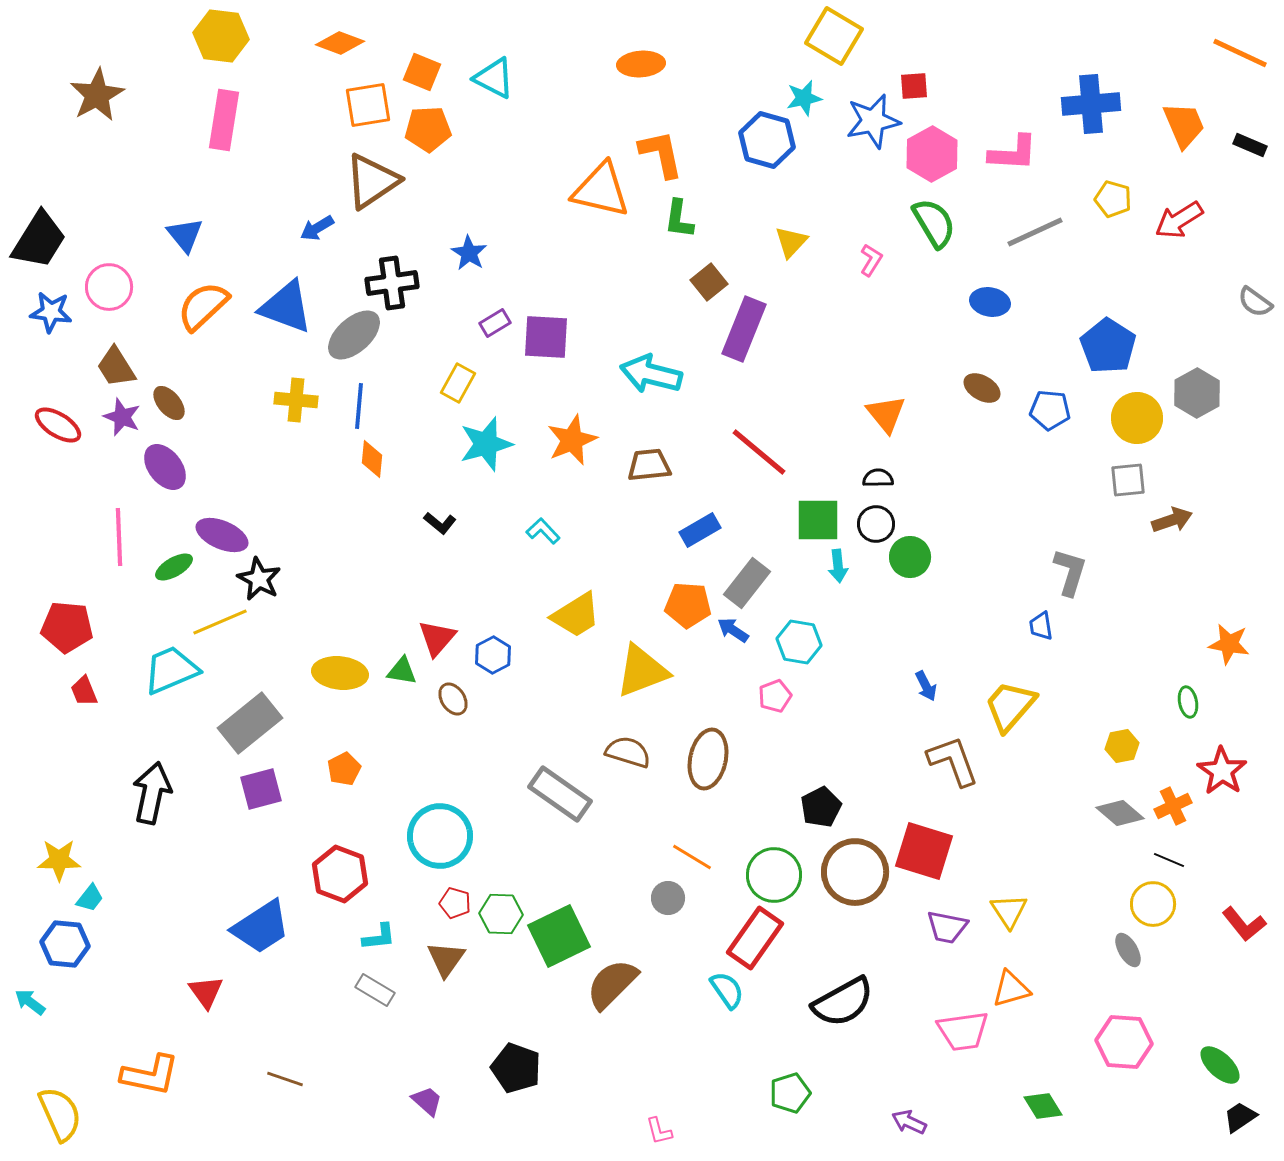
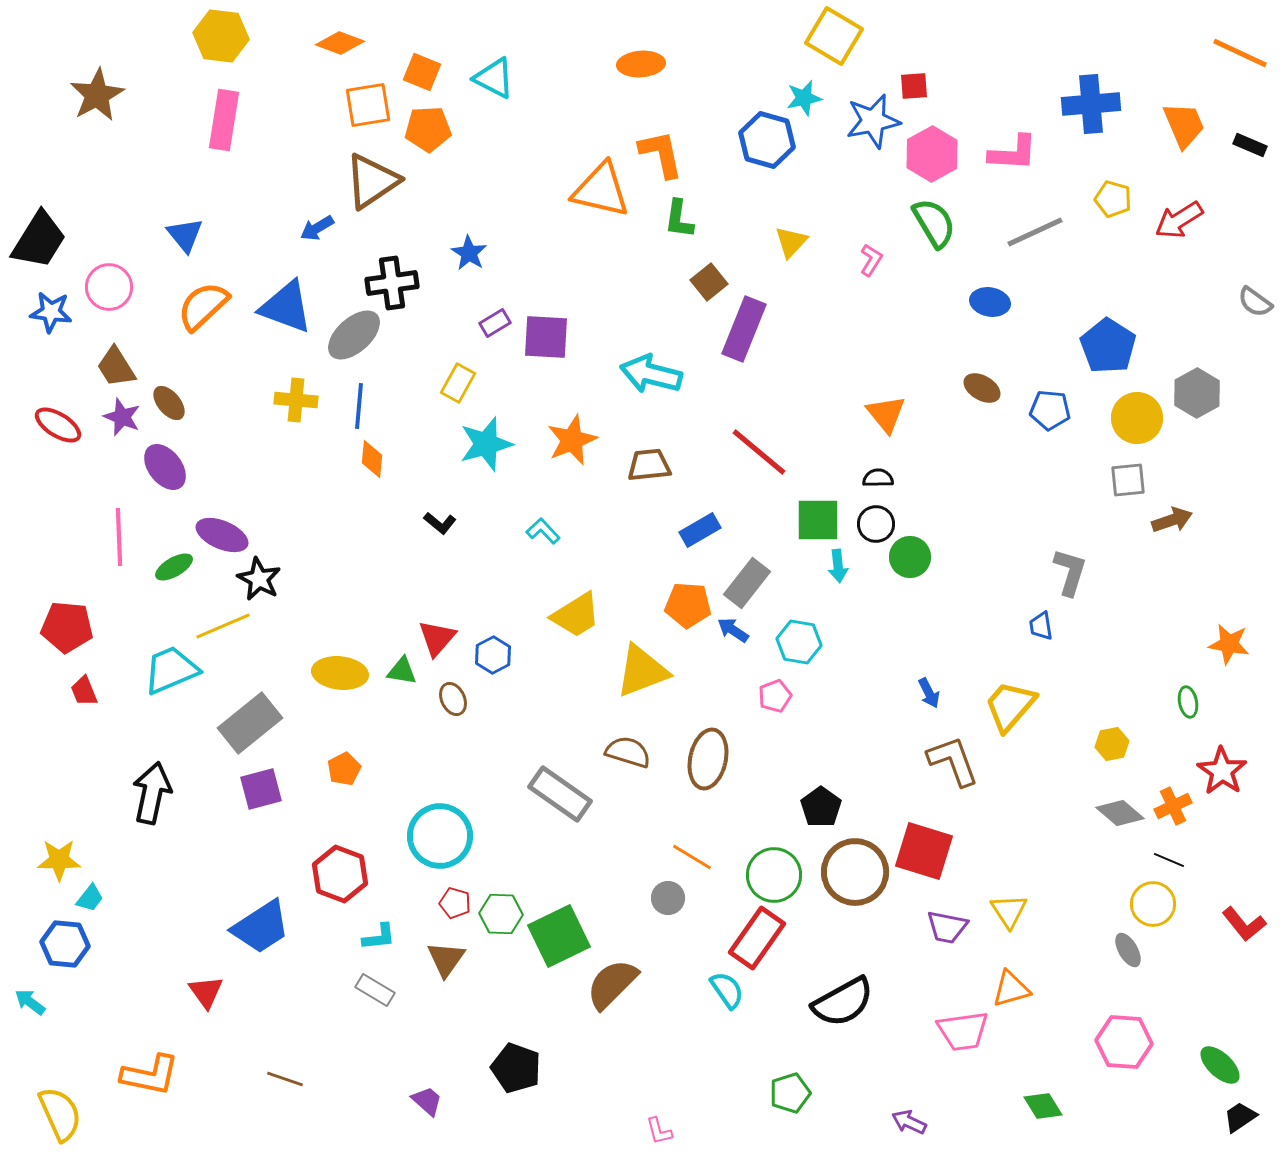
yellow line at (220, 622): moved 3 px right, 4 px down
blue arrow at (926, 686): moved 3 px right, 7 px down
brown ellipse at (453, 699): rotated 8 degrees clockwise
yellow hexagon at (1122, 746): moved 10 px left, 2 px up
black pentagon at (821, 807): rotated 9 degrees counterclockwise
red rectangle at (755, 938): moved 2 px right
